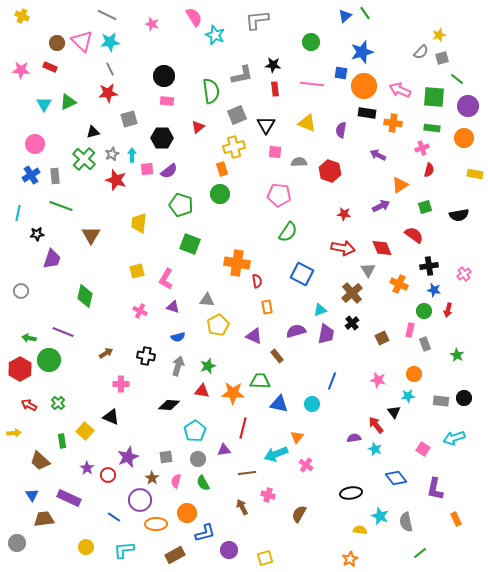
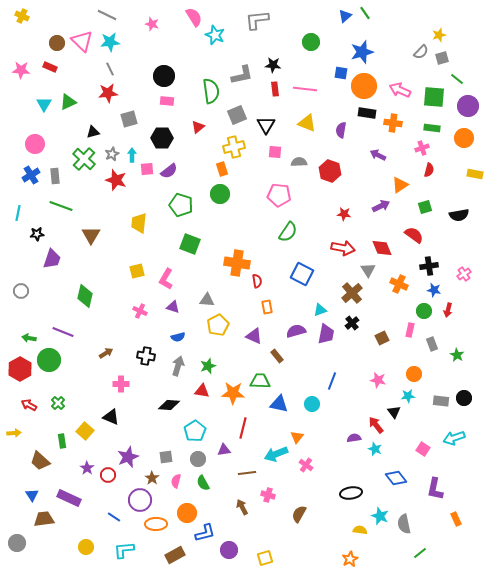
pink line at (312, 84): moved 7 px left, 5 px down
gray rectangle at (425, 344): moved 7 px right
gray semicircle at (406, 522): moved 2 px left, 2 px down
